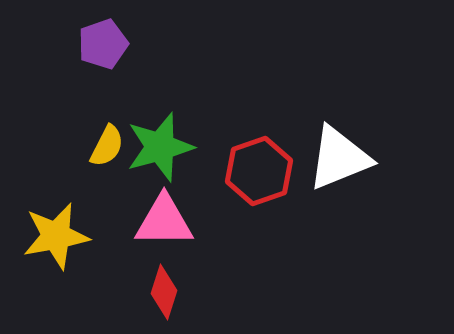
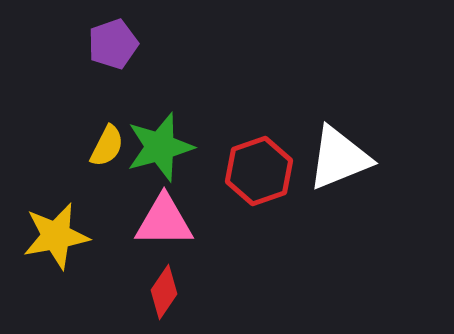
purple pentagon: moved 10 px right
red diamond: rotated 16 degrees clockwise
